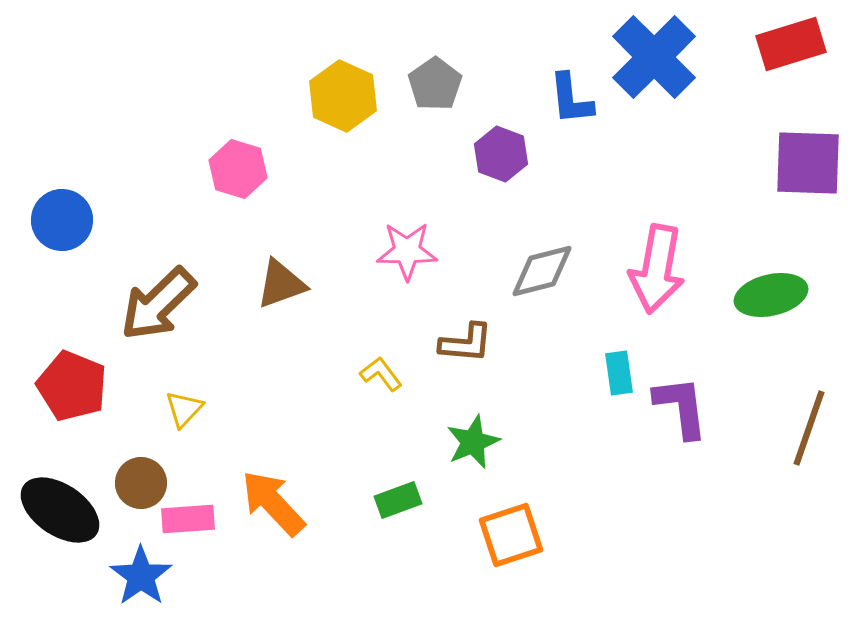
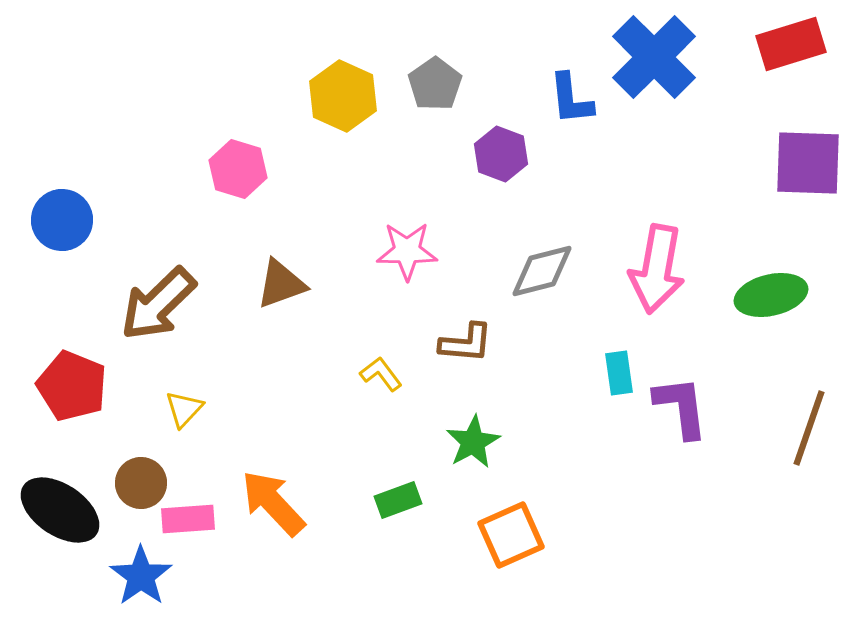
green star: rotated 6 degrees counterclockwise
orange square: rotated 6 degrees counterclockwise
